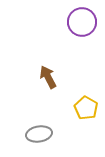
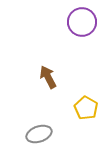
gray ellipse: rotated 10 degrees counterclockwise
